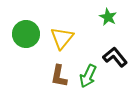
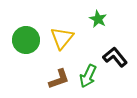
green star: moved 10 px left, 2 px down
green circle: moved 6 px down
brown L-shape: moved 3 px down; rotated 120 degrees counterclockwise
